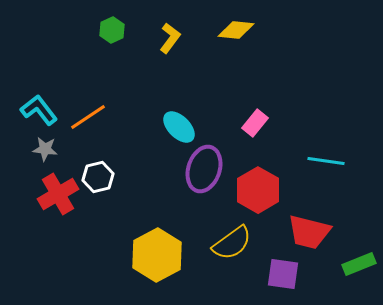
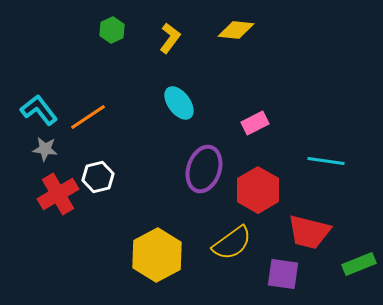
pink rectangle: rotated 24 degrees clockwise
cyan ellipse: moved 24 px up; rotated 8 degrees clockwise
